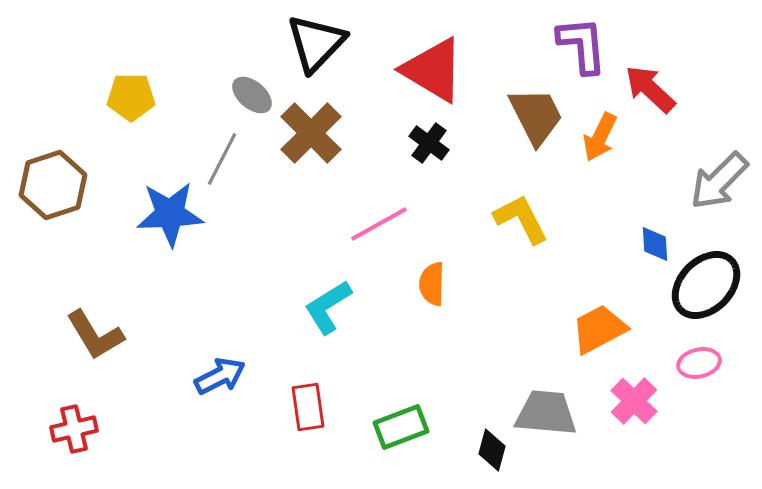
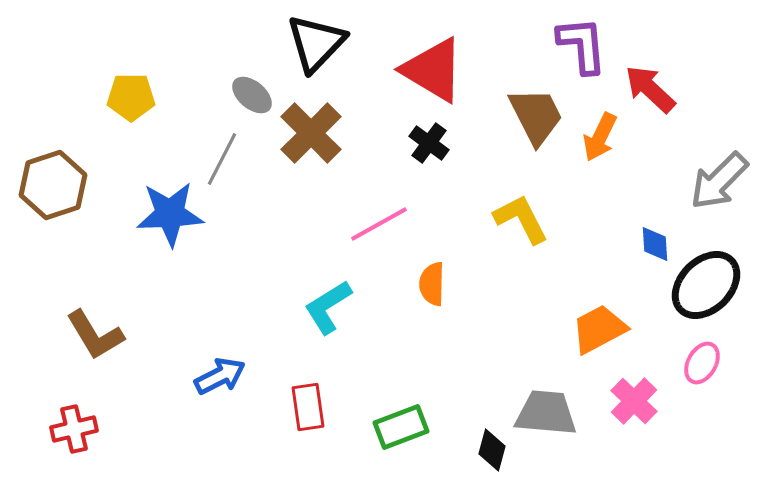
pink ellipse: moved 3 px right; rotated 48 degrees counterclockwise
